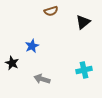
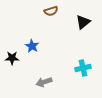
blue star: rotated 16 degrees counterclockwise
black star: moved 5 px up; rotated 24 degrees counterclockwise
cyan cross: moved 1 px left, 2 px up
gray arrow: moved 2 px right, 3 px down; rotated 35 degrees counterclockwise
